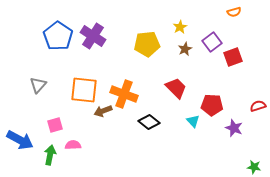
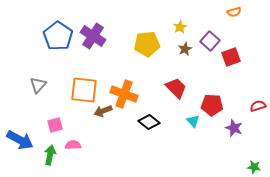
purple square: moved 2 px left, 1 px up; rotated 12 degrees counterclockwise
red square: moved 2 px left
